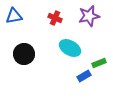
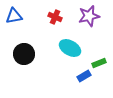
red cross: moved 1 px up
